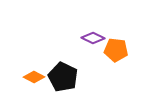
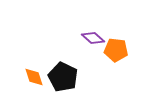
purple diamond: rotated 15 degrees clockwise
orange diamond: rotated 45 degrees clockwise
